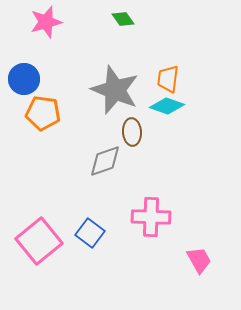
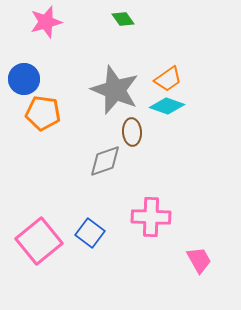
orange trapezoid: rotated 132 degrees counterclockwise
